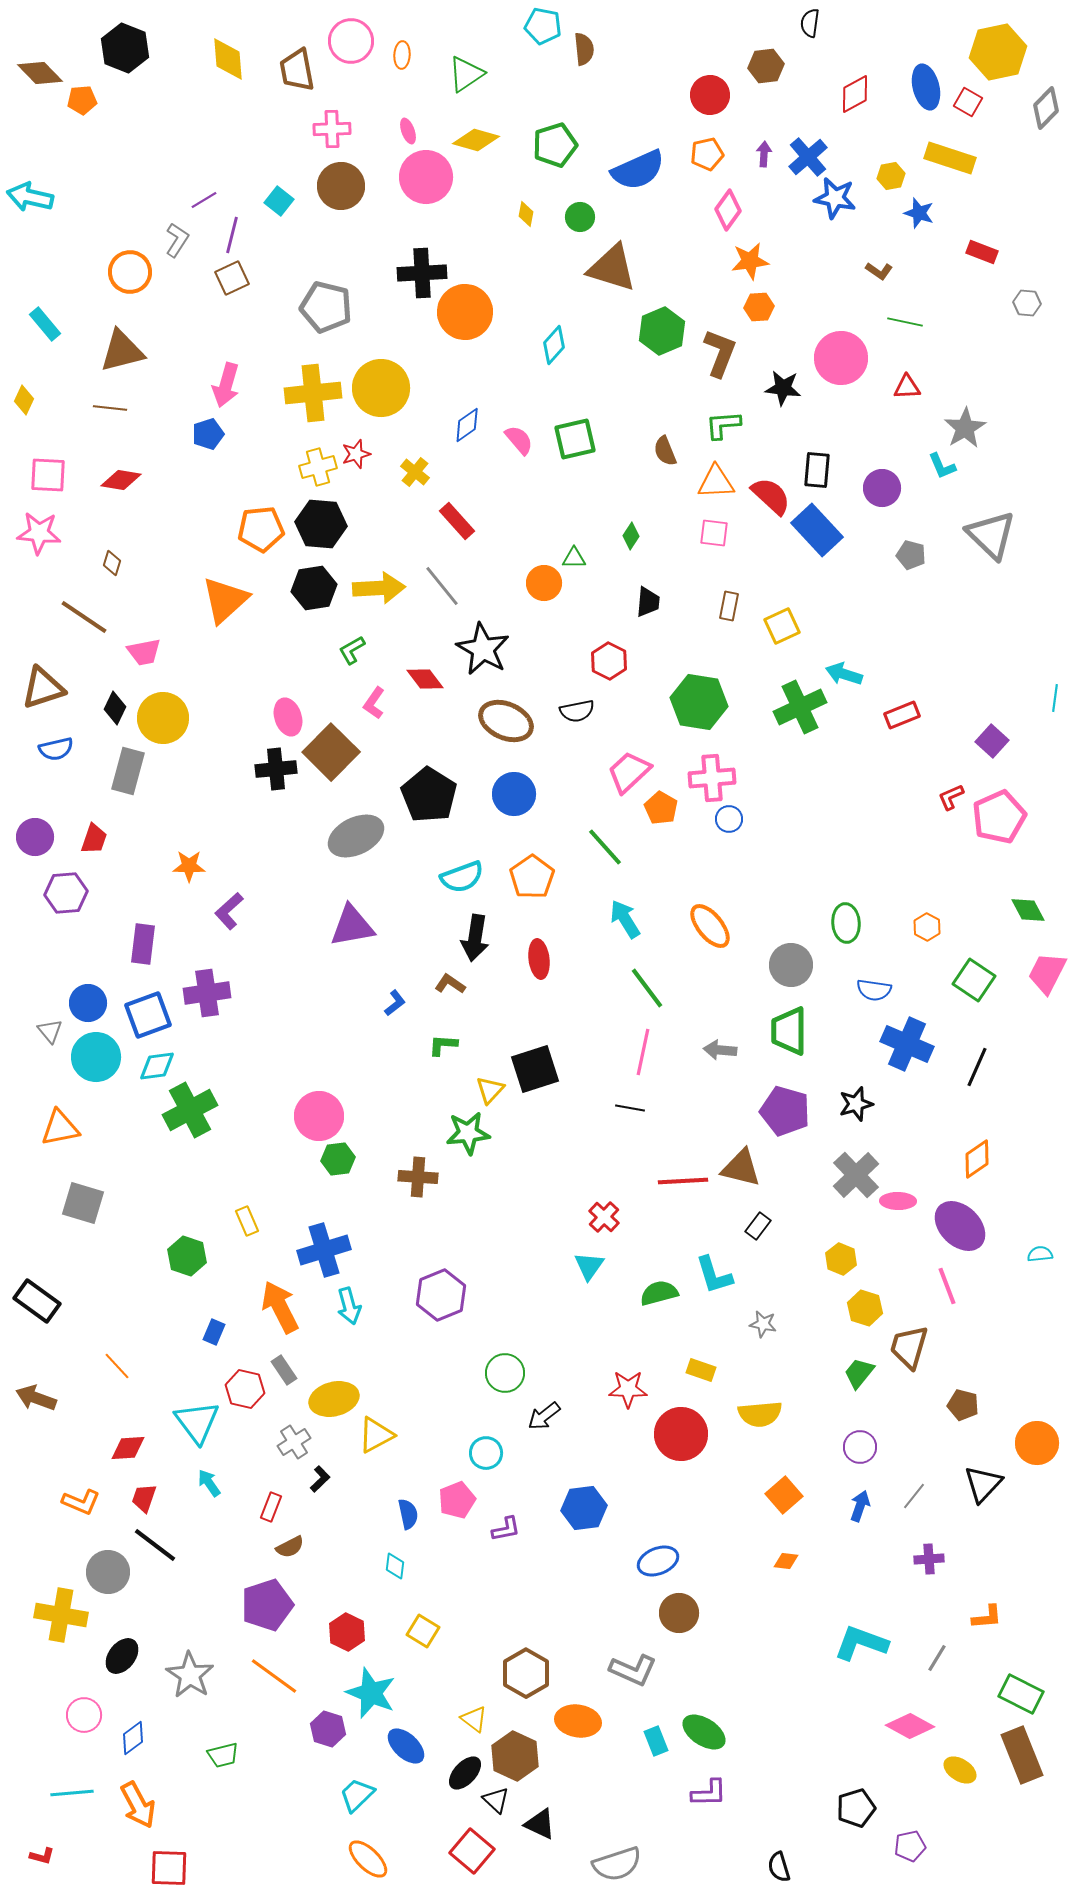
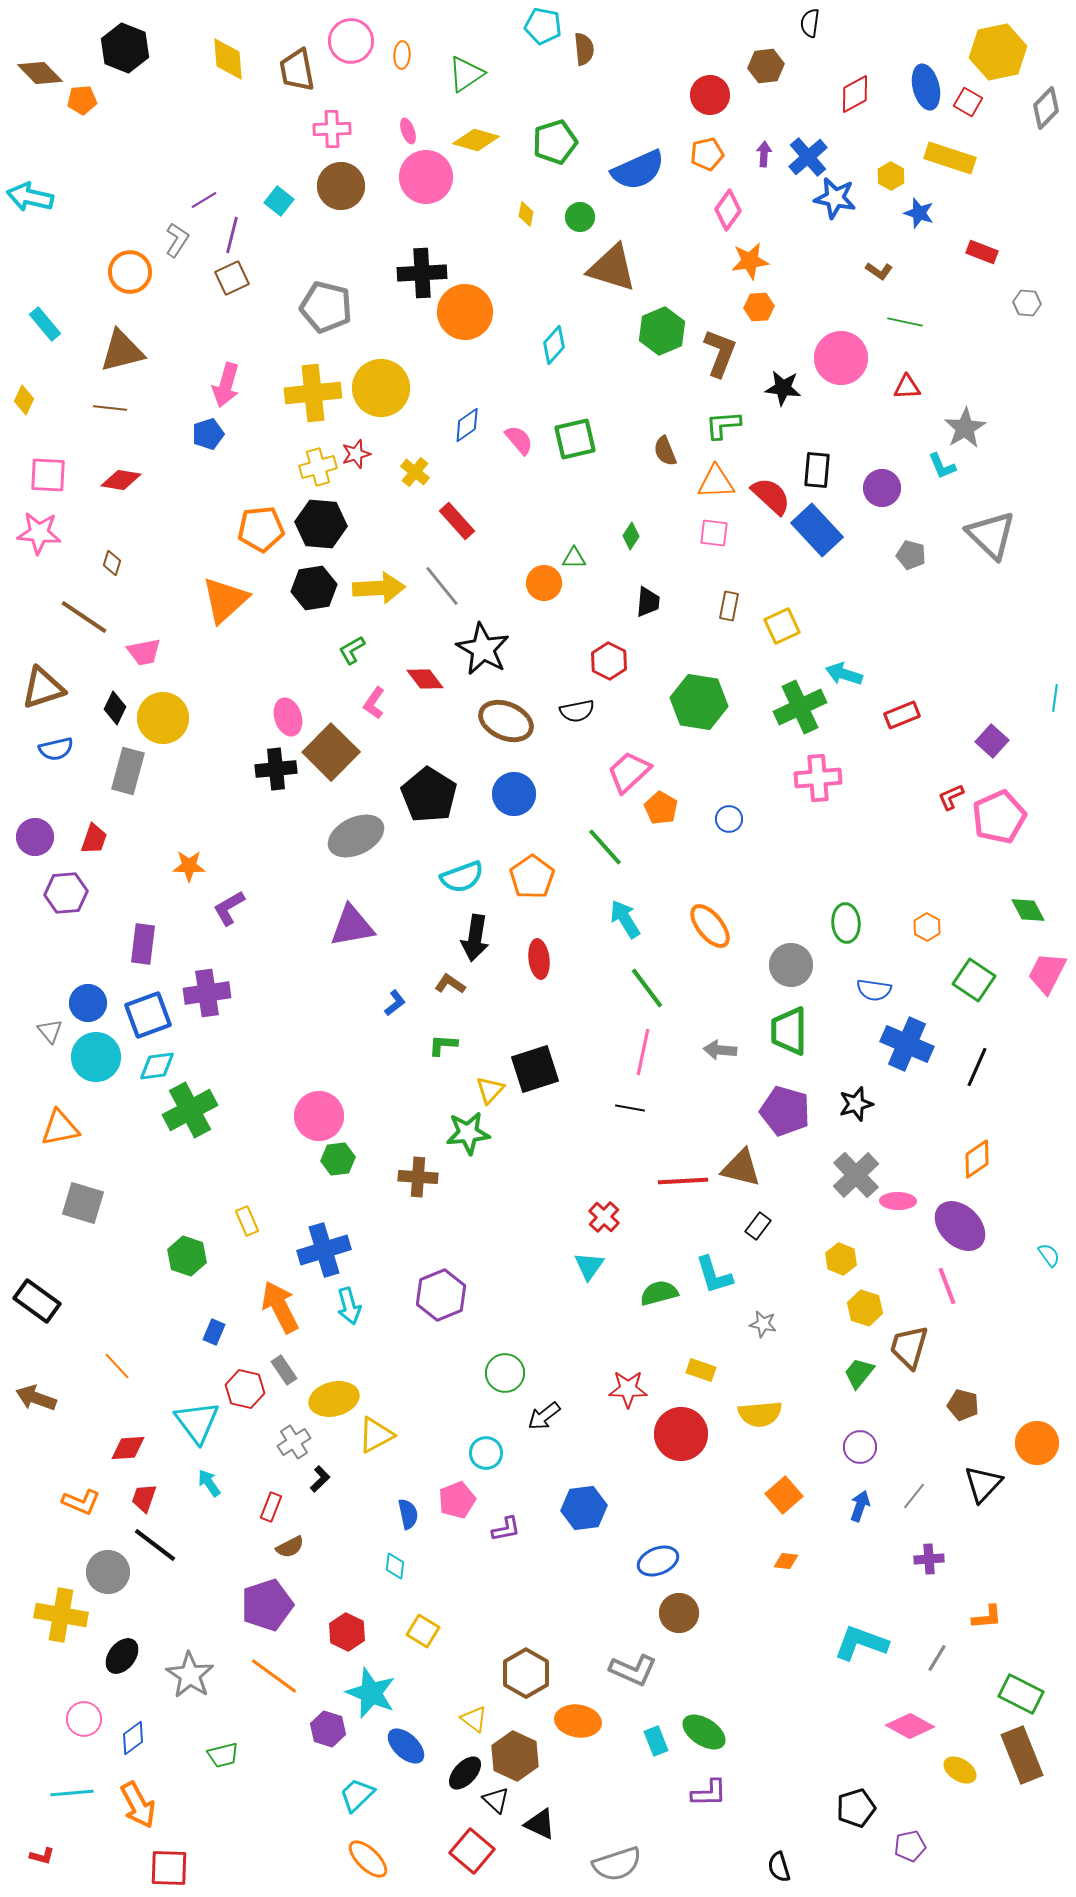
green pentagon at (555, 145): moved 3 px up
yellow hexagon at (891, 176): rotated 20 degrees counterclockwise
pink cross at (712, 778): moved 106 px right
purple L-shape at (229, 911): moved 3 px up; rotated 12 degrees clockwise
cyan semicircle at (1040, 1254): moved 9 px right, 1 px down; rotated 60 degrees clockwise
pink circle at (84, 1715): moved 4 px down
